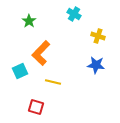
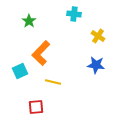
cyan cross: rotated 24 degrees counterclockwise
yellow cross: rotated 16 degrees clockwise
red square: rotated 21 degrees counterclockwise
